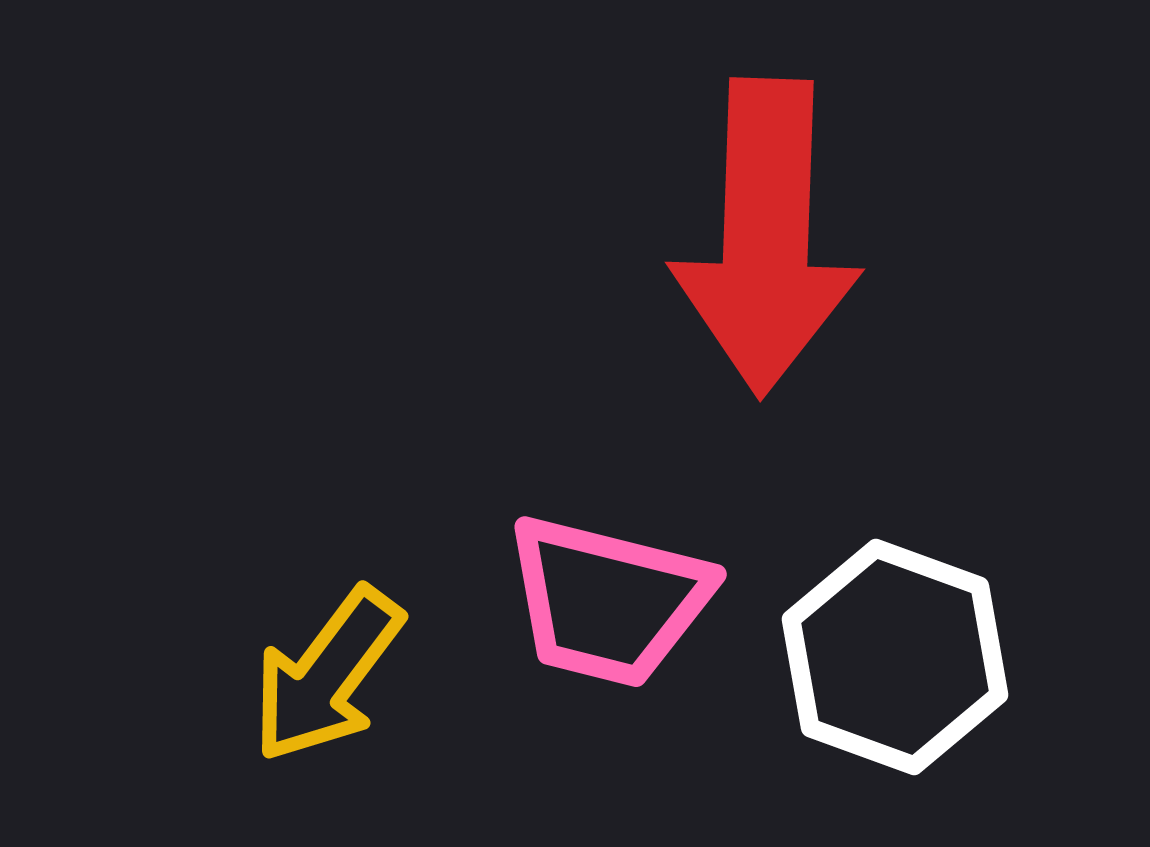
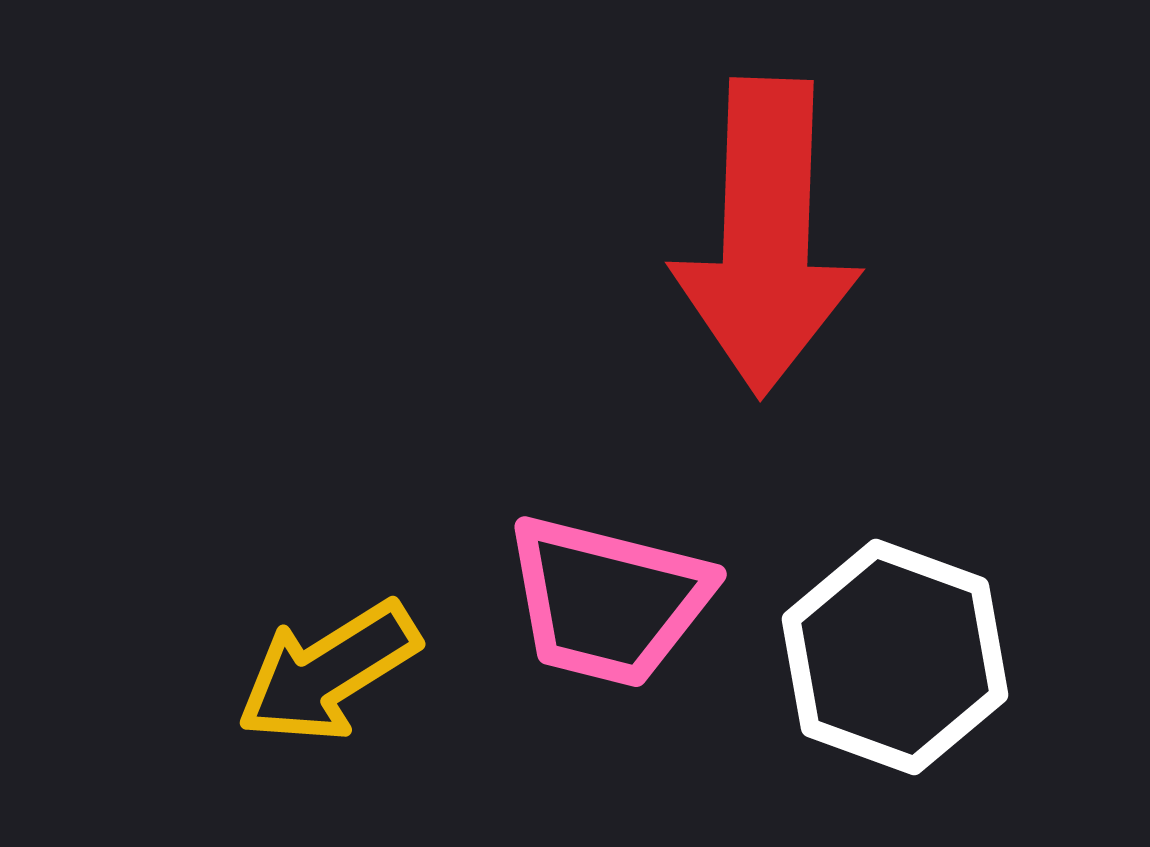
yellow arrow: moved 1 px right, 3 px up; rotated 21 degrees clockwise
